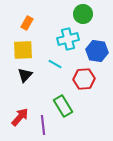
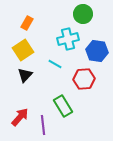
yellow square: rotated 30 degrees counterclockwise
